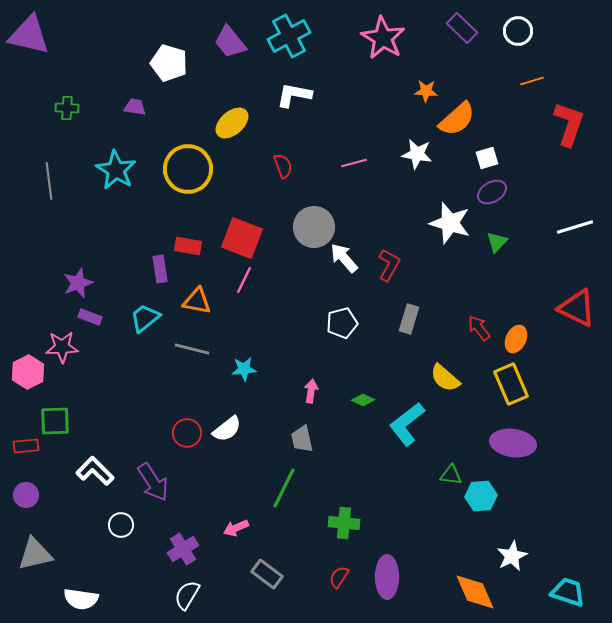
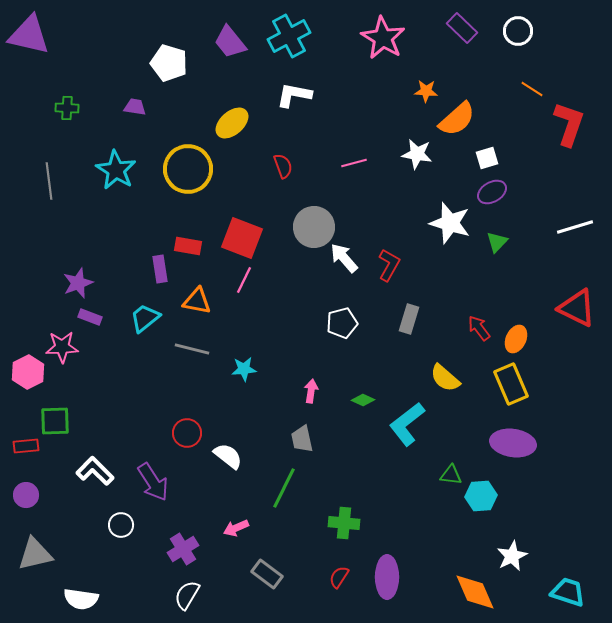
orange line at (532, 81): moved 8 px down; rotated 50 degrees clockwise
white semicircle at (227, 429): moved 1 px right, 27 px down; rotated 104 degrees counterclockwise
